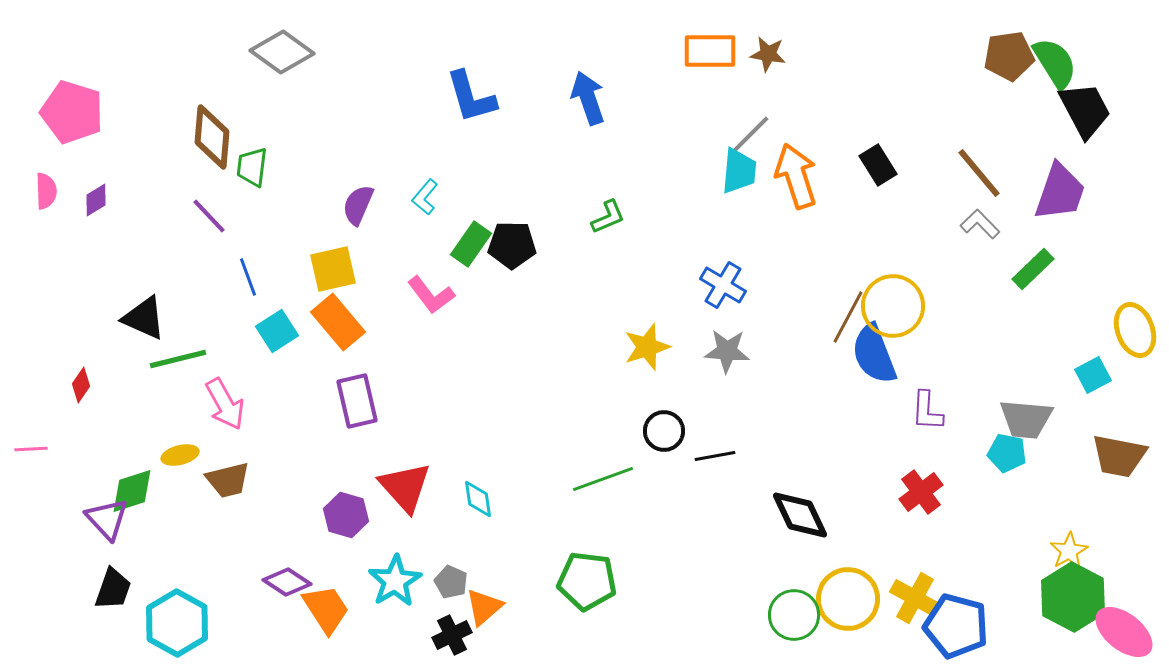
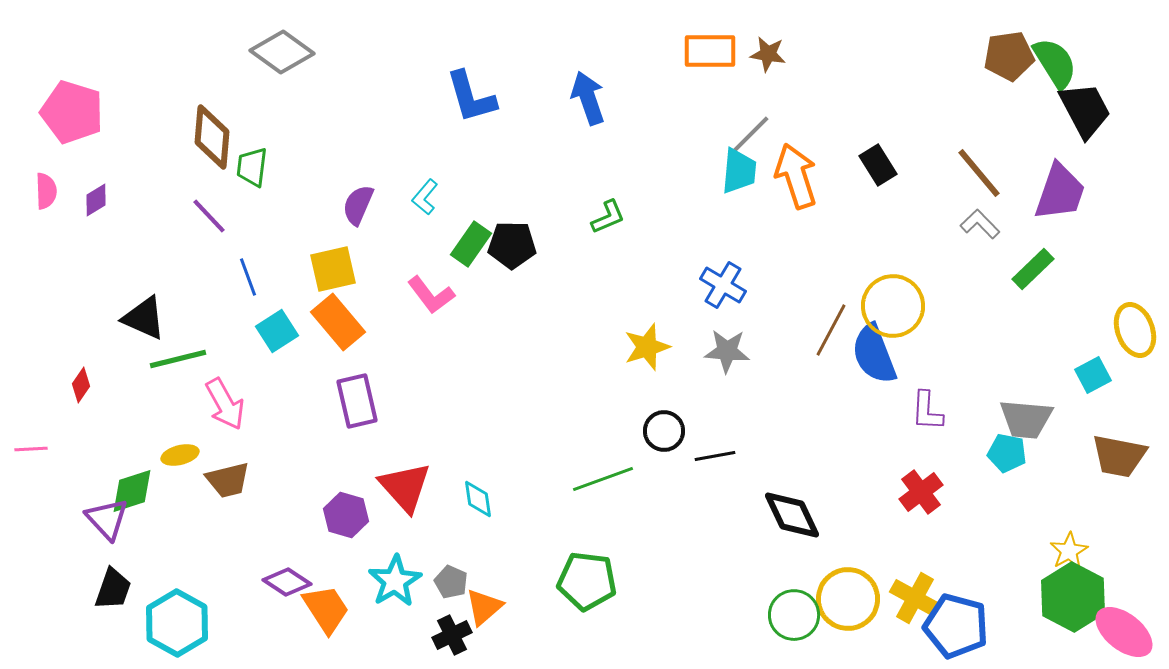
brown line at (848, 317): moved 17 px left, 13 px down
black diamond at (800, 515): moved 8 px left
